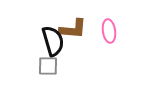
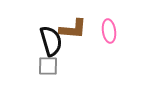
black semicircle: moved 2 px left
